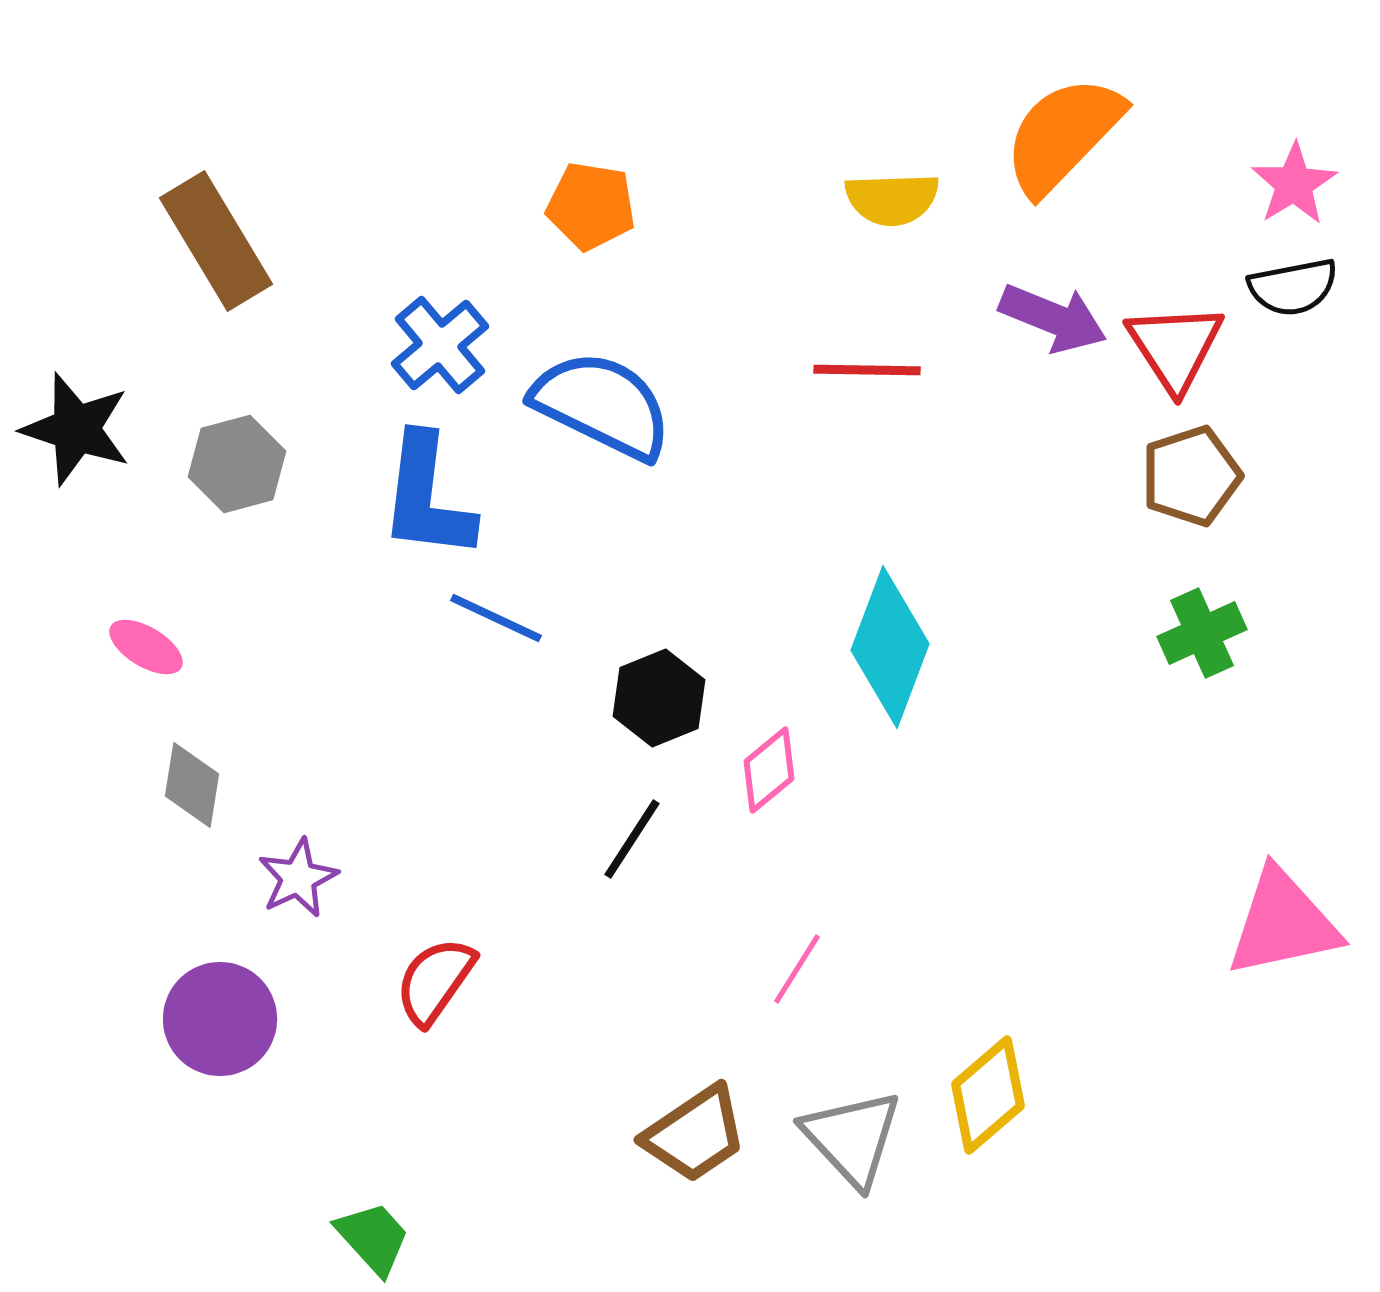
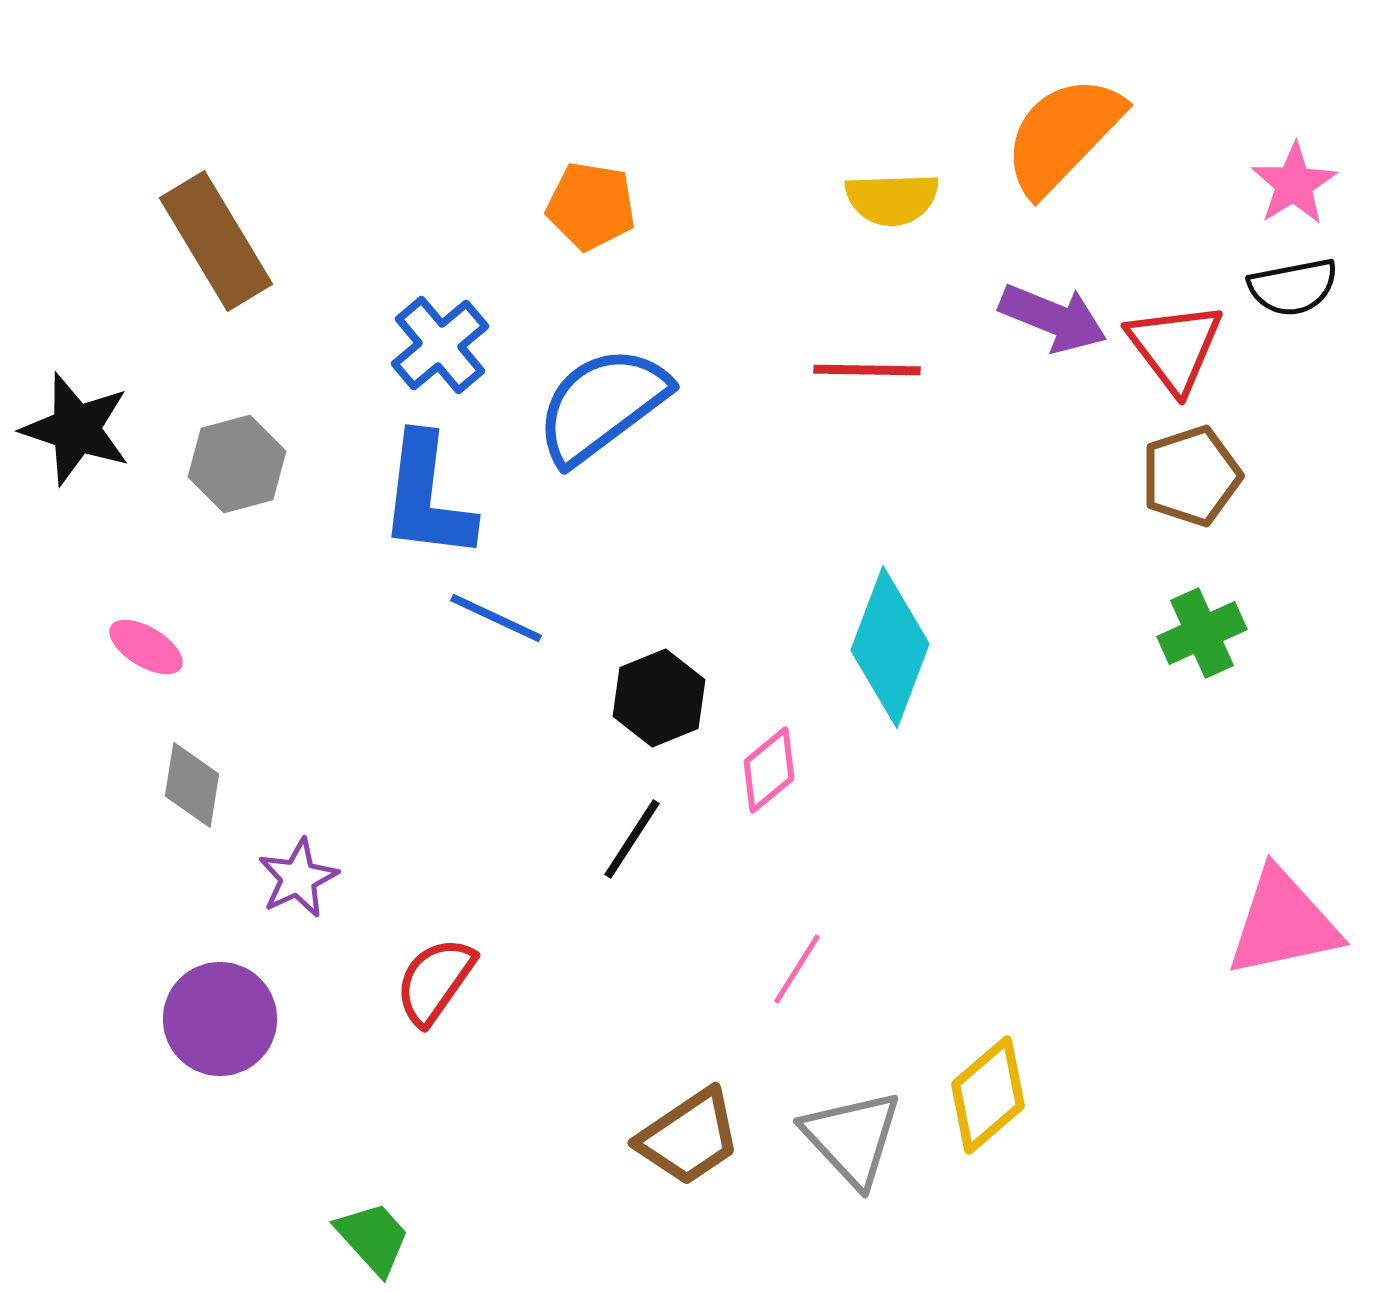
red triangle: rotated 4 degrees counterclockwise
blue semicircle: rotated 63 degrees counterclockwise
brown trapezoid: moved 6 px left, 3 px down
